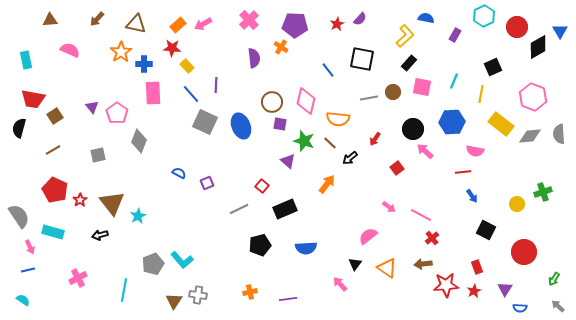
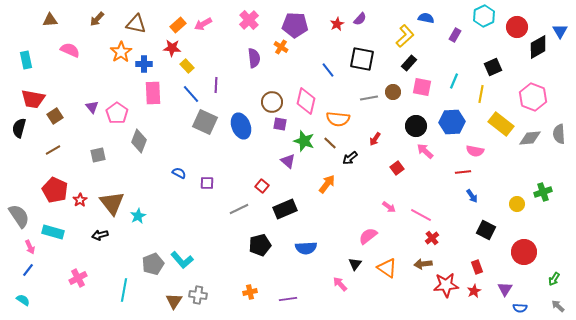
black circle at (413, 129): moved 3 px right, 3 px up
gray diamond at (530, 136): moved 2 px down
purple square at (207, 183): rotated 24 degrees clockwise
blue line at (28, 270): rotated 40 degrees counterclockwise
